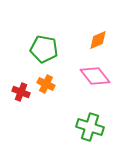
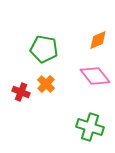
orange cross: rotated 18 degrees clockwise
